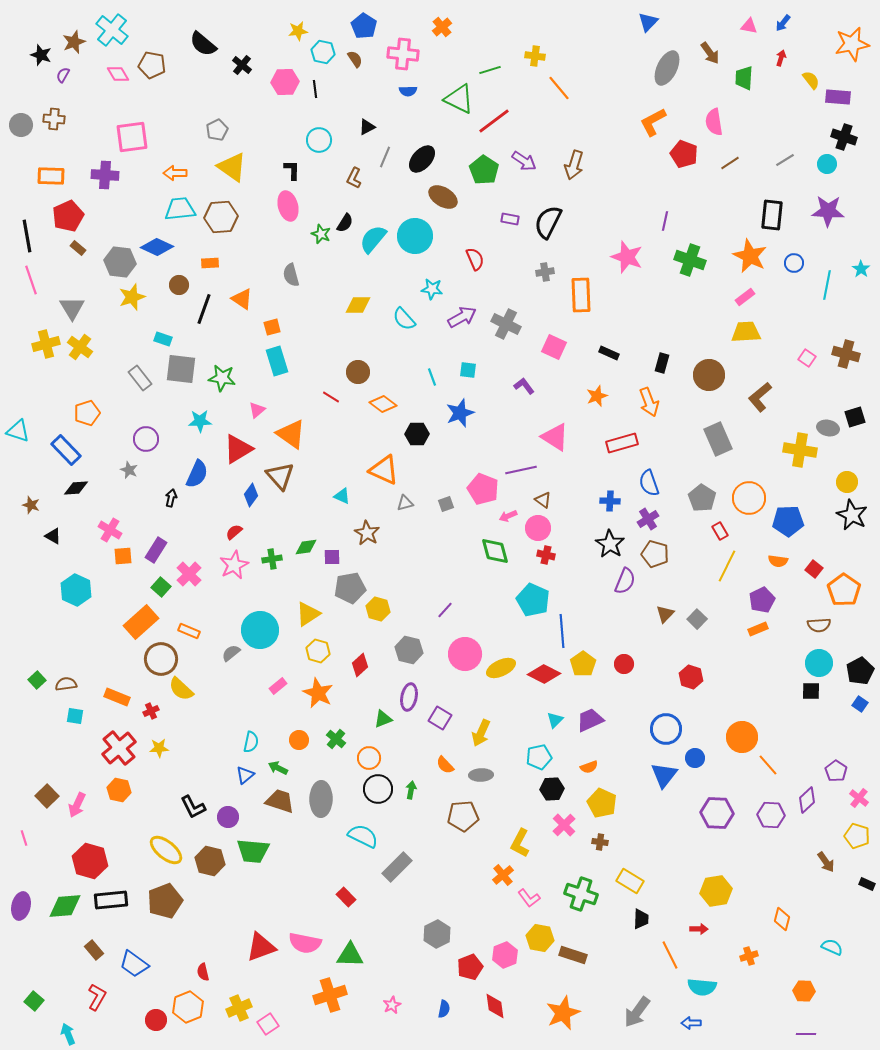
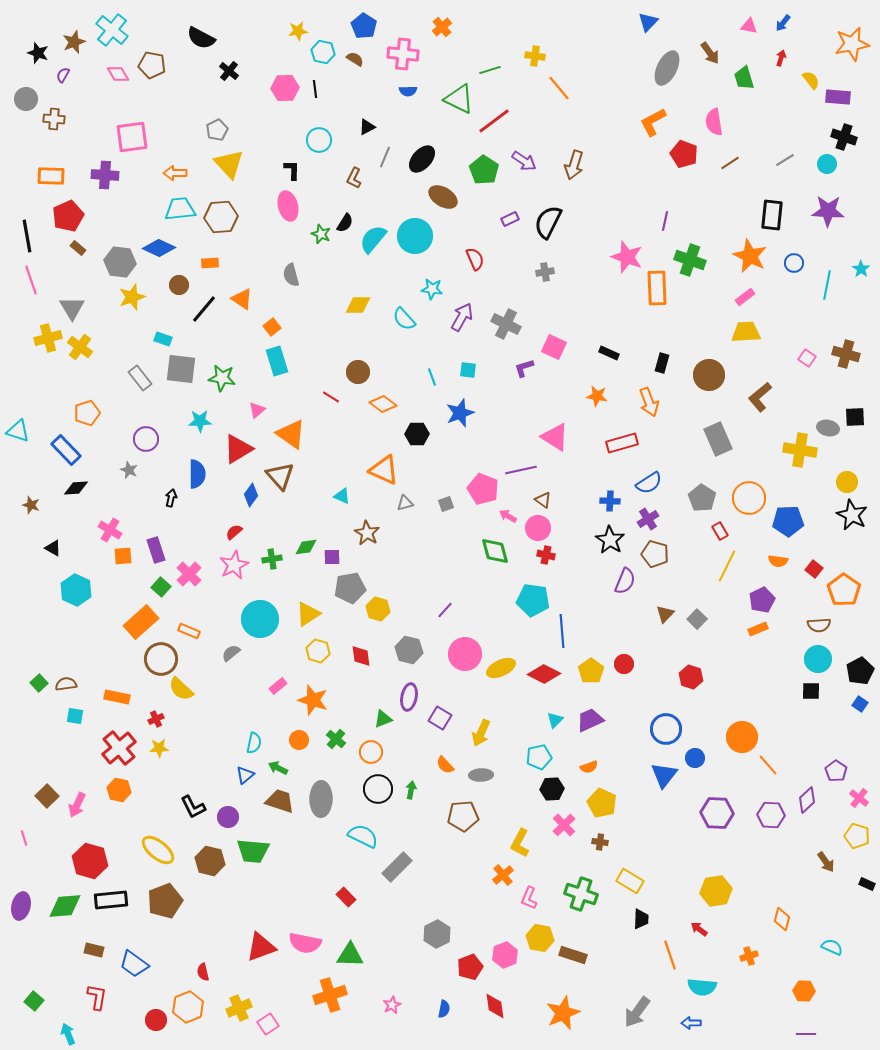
black semicircle at (203, 44): moved 2 px left, 6 px up; rotated 12 degrees counterclockwise
black star at (41, 55): moved 3 px left, 2 px up
brown semicircle at (355, 59): rotated 24 degrees counterclockwise
black cross at (242, 65): moved 13 px left, 6 px down
green trapezoid at (744, 78): rotated 20 degrees counterclockwise
pink hexagon at (285, 82): moved 6 px down
gray circle at (21, 125): moved 5 px right, 26 px up
yellow triangle at (232, 167): moved 3 px left, 3 px up; rotated 12 degrees clockwise
purple rectangle at (510, 219): rotated 36 degrees counterclockwise
blue diamond at (157, 247): moved 2 px right, 1 px down
orange rectangle at (581, 295): moved 76 px right, 7 px up
black line at (204, 309): rotated 20 degrees clockwise
purple arrow at (462, 317): rotated 32 degrees counterclockwise
orange square at (272, 327): rotated 24 degrees counterclockwise
yellow cross at (46, 344): moved 2 px right, 6 px up
purple L-shape at (524, 386): moved 18 px up; rotated 70 degrees counterclockwise
orange star at (597, 396): rotated 30 degrees clockwise
black square at (855, 417): rotated 15 degrees clockwise
blue semicircle at (197, 474): rotated 24 degrees counterclockwise
blue semicircle at (649, 483): rotated 104 degrees counterclockwise
pink arrow at (508, 516): rotated 54 degrees clockwise
black triangle at (53, 536): moved 12 px down
black star at (610, 544): moved 4 px up
purple rectangle at (156, 550): rotated 50 degrees counterclockwise
cyan pentagon at (533, 600): rotated 16 degrees counterclockwise
cyan circle at (260, 630): moved 11 px up
cyan circle at (819, 663): moved 1 px left, 4 px up
yellow pentagon at (583, 664): moved 8 px right, 7 px down
red diamond at (360, 665): moved 1 px right, 9 px up; rotated 55 degrees counterclockwise
green square at (37, 680): moved 2 px right, 3 px down
orange star at (318, 693): moved 5 px left, 7 px down; rotated 8 degrees counterclockwise
orange rectangle at (117, 697): rotated 10 degrees counterclockwise
red cross at (151, 711): moved 5 px right, 8 px down
cyan semicircle at (251, 742): moved 3 px right, 1 px down
orange circle at (369, 758): moved 2 px right, 6 px up
yellow ellipse at (166, 850): moved 8 px left
pink L-shape at (529, 898): rotated 60 degrees clockwise
red arrow at (699, 929): rotated 144 degrees counterclockwise
brown rectangle at (94, 950): rotated 36 degrees counterclockwise
orange line at (670, 955): rotated 8 degrees clockwise
red L-shape at (97, 997): rotated 20 degrees counterclockwise
